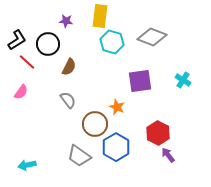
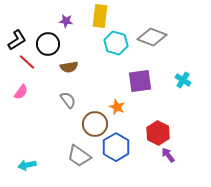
cyan hexagon: moved 4 px right, 1 px down
brown semicircle: rotated 54 degrees clockwise
